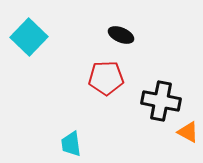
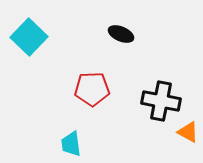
black ellipse: moved 1 px up
red pentagon: moved 14 px left, 11 px down
